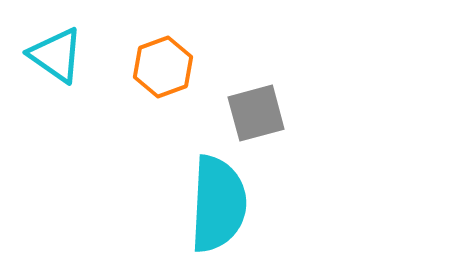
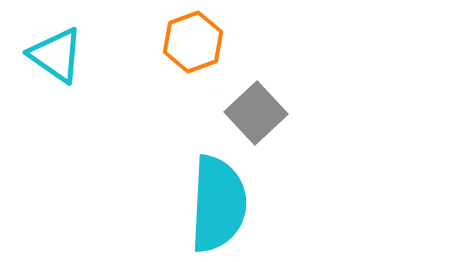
orange hexagon: moved 30 px right, 25 px up
gray square: rotated 28 degrees counterclockwise
